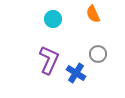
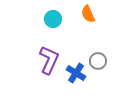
orange semicircle: moved 5 px left
gray circle: moved 7 px down
